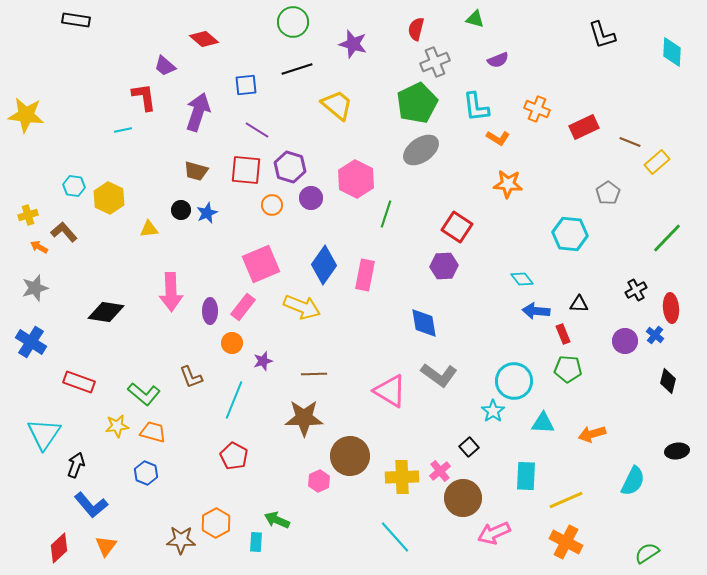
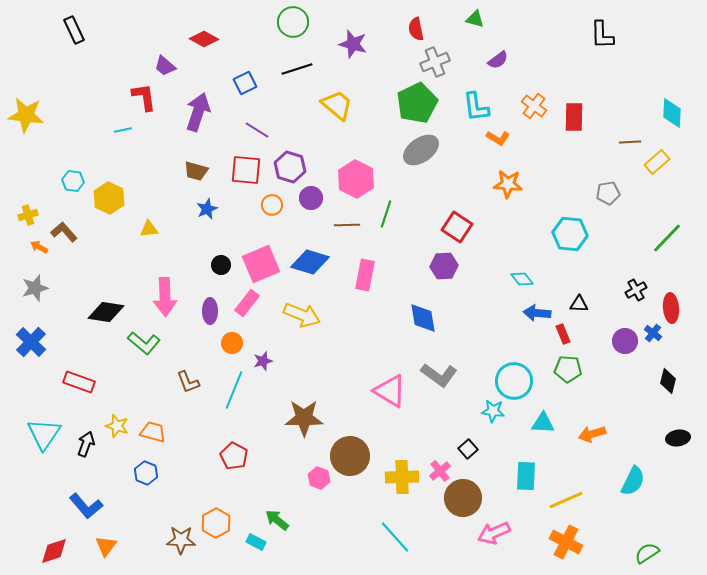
black rectangle at (76, 20): moved 2 px left, 10 px down; rotated 56 degrees clockwise
red semicircle at (416, 29): rotated 25 degrees counterclockwise
black L-shape at (602, 35): rotated 16 degrees clockwise
red diamond at (204, 39): rotated 12 degrees counterclockwise
cyan diamond at (672, 52): moved 61 px down
purple semicircle at (498, 60): rotated 15 degrees counterclockwise
blue square at (246, 85): moved 1 px left, 2 px up; rotated 20 degrees counterclockwise
orange cross at (537, 109): moved 3 px left, 3 px up; rotated 15 degrees clockwise
red rectangle at (584, 127): moved 10 px left, 10 px up; rotated 64 degrees counterclockwise
brown line at (630, 142): rotated 25 degrees counterclockwise
cyan hexagon at (74, 186): moved 1 px left, 5 px up
gray pentagon at (608, 193): rotated 25 degrees clockwise
black circle at (181, 210): moved 40 px right, 55 px down
blue star at (207, 213): moved 4 px up
blue diamond at (324, 265): moved 14 px left, 3 px up; rotated 72 degrees clockwise
pink arrow at (171, 292): moved 6 px left, 5 px down
pink rectangle at (243, 307): moved 4 px right, 4 px up
yellow arrow at (302, 307): moved 8 px down
blue arrow at (536, 311): moved 1 px right, 2 px down
blue diamond at (424, 323): moved 1 px left, 5 px up
blue cross at (655, 335): moved 2 px left, 2 px up
blue cross at (31, 342): rotated 12 degrees clockwise
brown line at (314, 374): moved 33 px right, 149 px up
brown L-shape at (191, 377): moved 3 px left, 5 px down
green L-shape at (144, 394): moved 51 px up
cyan line at (234, 400): moved 10 px up
cyan star at (493, 411): rotated 30 degrees counterclockwise
yellow star at (117, 426): rotated 25 degrees clockwise
black square at (469, 447): moved 1 px left, 2 px down
black ellipse at (677, 451): moved 1 px right, 13 px up
black arrow at (76, 465): moved 10 px right, 21 px up
pink hexagon at (319, 481): moved 3 px up; rotated 15 degrees counterclockwise
blue L-shape at (91, 505): moved 5 px left, 1 px down
green arrow at (277, 520): rotated 15 degrees clockwise
cyan rectangle at (256, 542): rotated 66 degrees counterclockwise
red diamond at (59, 548): moved 5 px left, 3 px down; rotated 24 degrees clockwise
